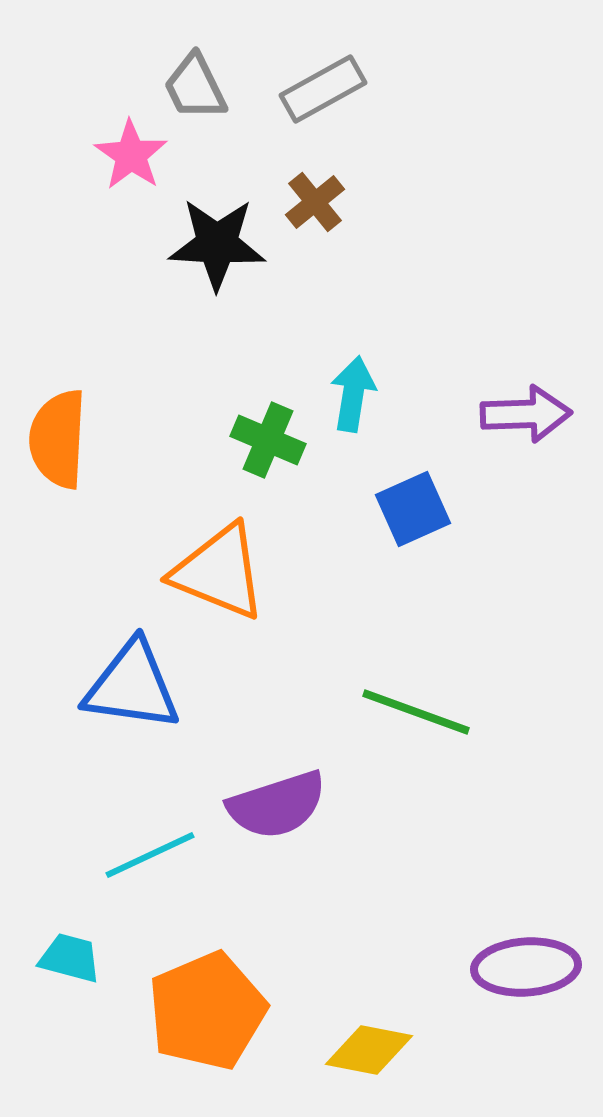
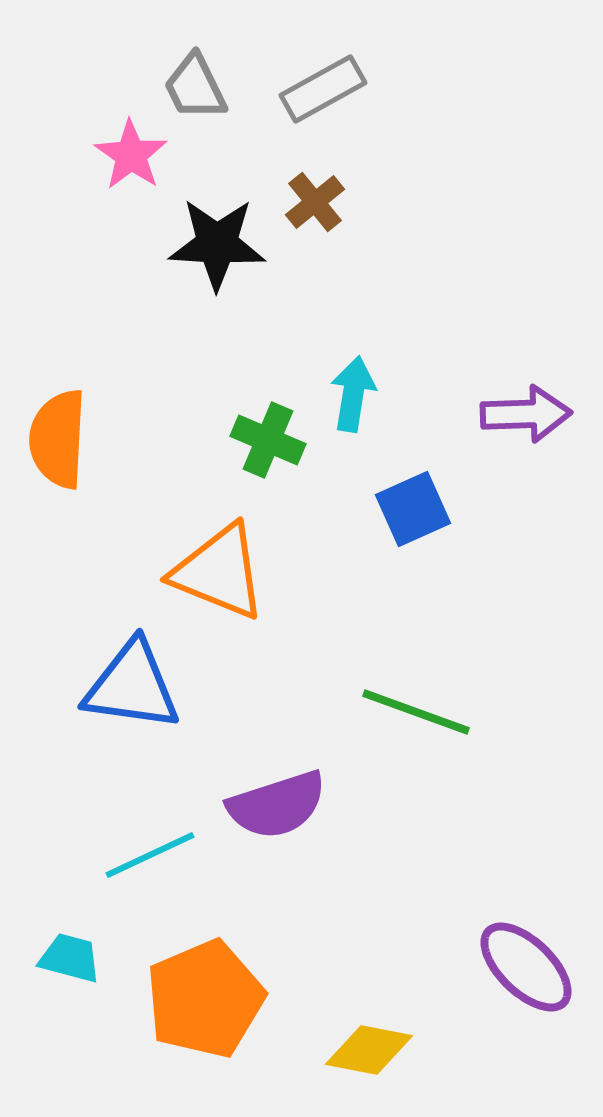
purple ellipse: rotated 48 degrees clockwise
orange pentagon: moved 2 px left, 12 px up
